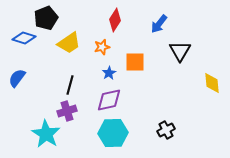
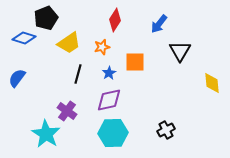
black line: moved 8 px right, 11 px up
purple cross: rotated 36 degrees counterclockwise
